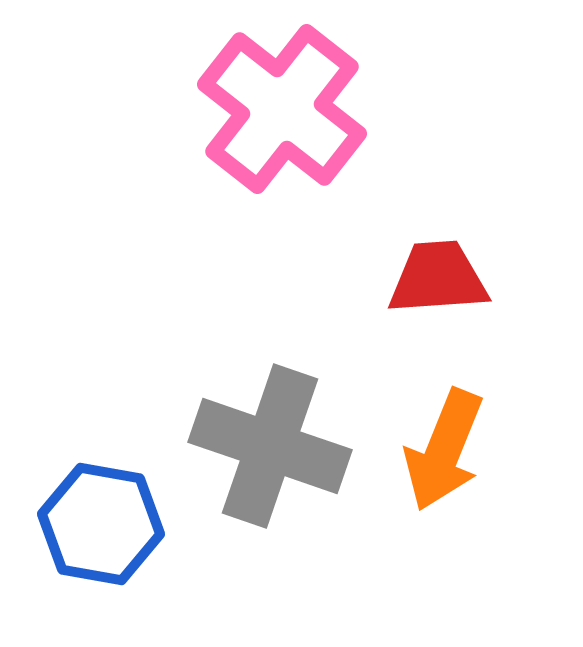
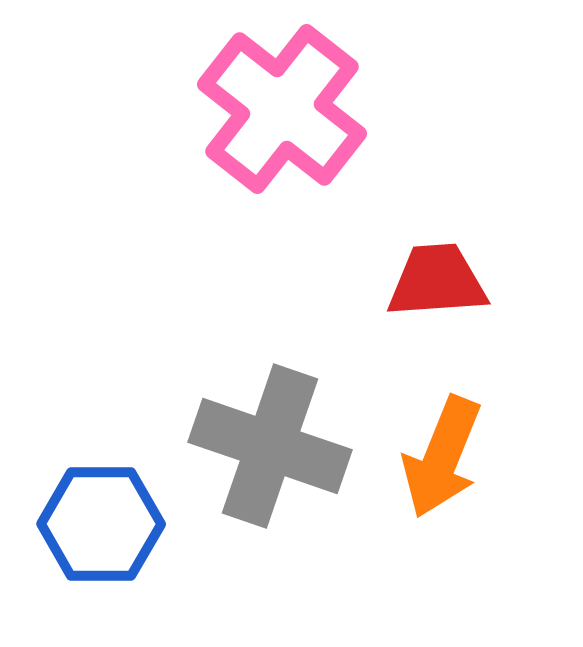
red trapezoid: moved 1 px left, 3 px down
orange arrow: moved 2 px left, 7 px down
blue hexagon: rotated 10 degrees counterclockwise
